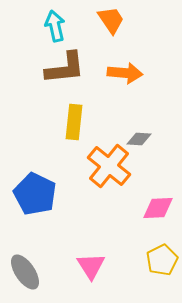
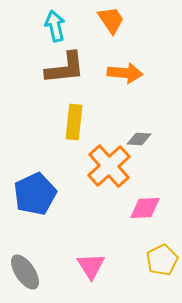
orange cross: rotated 9 degrees clockwise
blue pentagon: rotated 21 degrees clockwise
pink diamond: moved 13 px left
